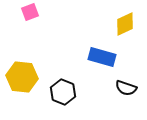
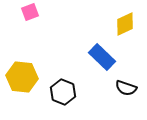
blue rectangle: rotated 28 degrees clockwise
